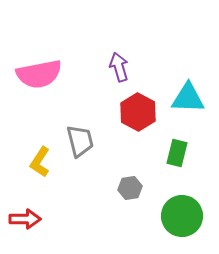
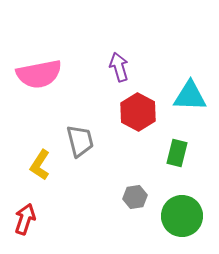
cyan triangle: moved 2 px right, 2 px up
yellow L-shape: moved 3 px down
gray hexagon: moved 5 px right, 9 px down
red arrow: rotated 72 degrees counterclockwise
